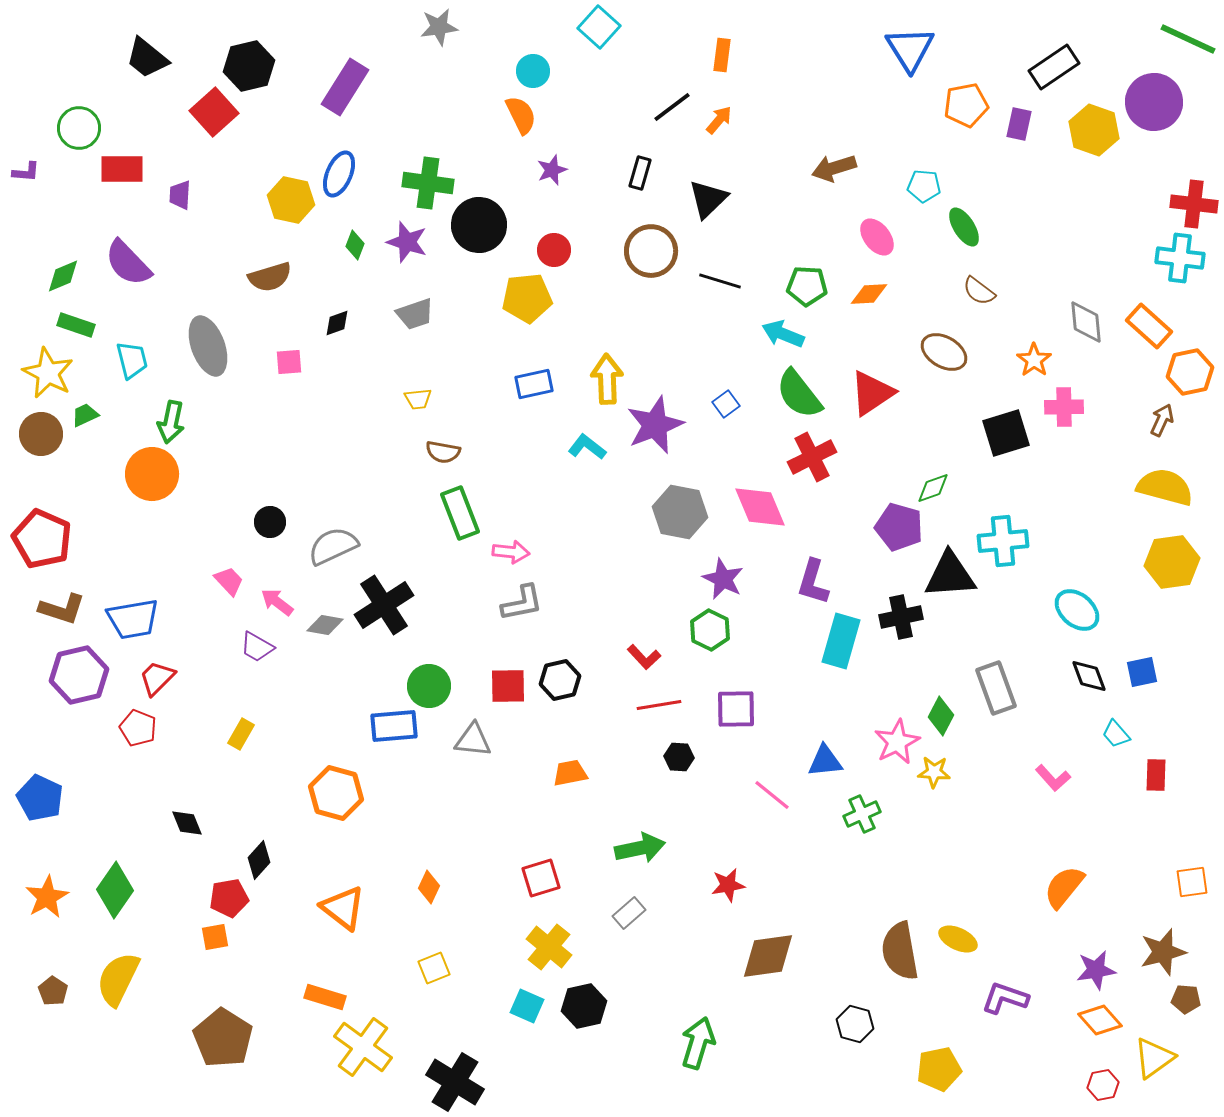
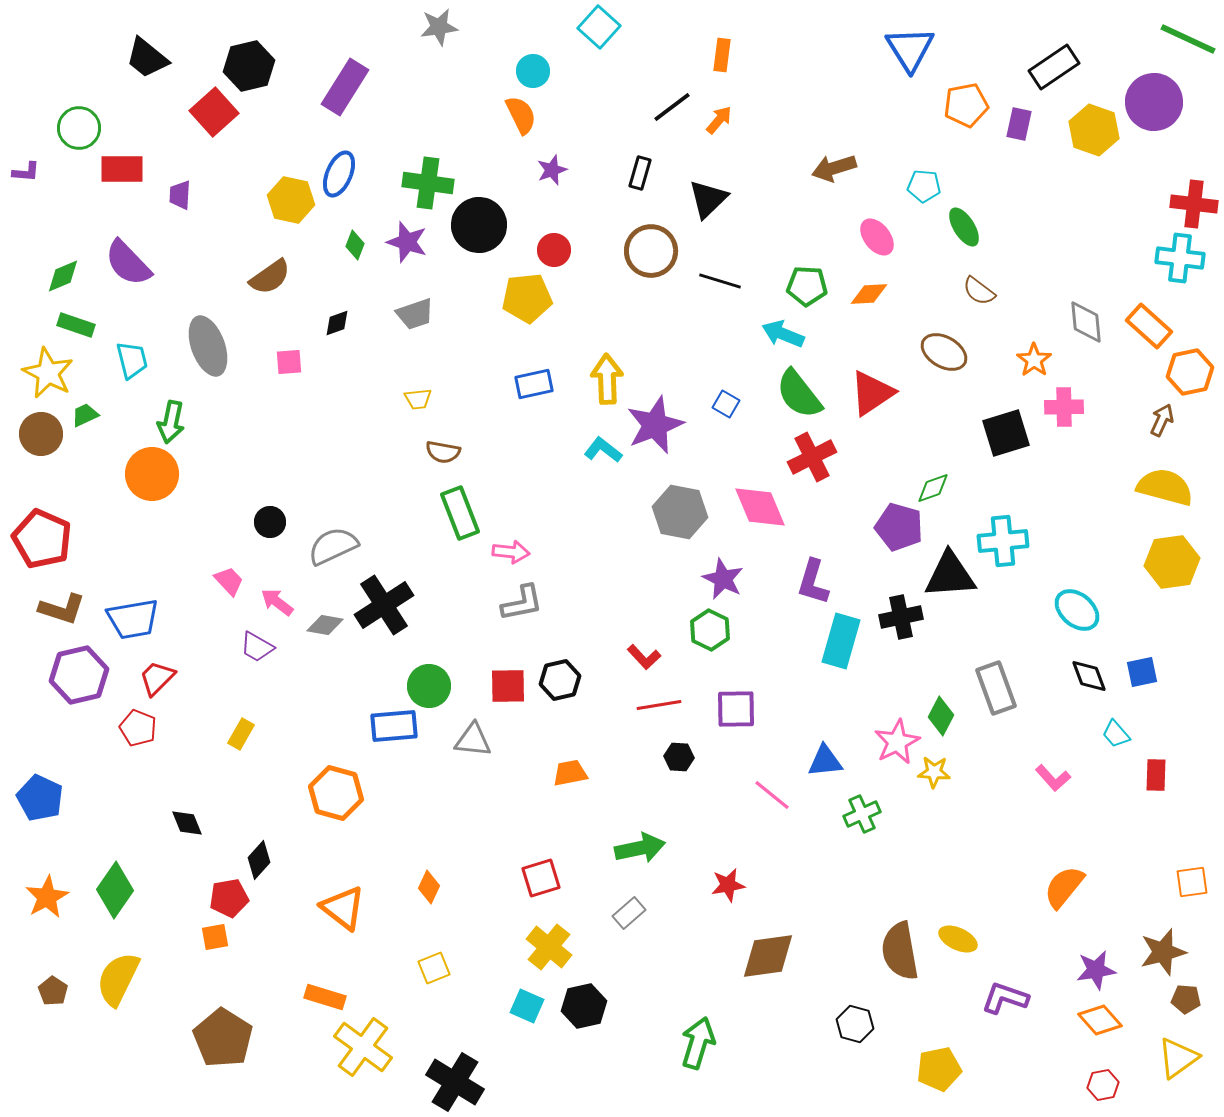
brown semicircle at (270, 277): rotated 18 degrees counterclockwise
blue square at (726, 404): rotated 24 degrees counterclockwise
cyan L-shape at (587, 447): moved 16 px right, 3 px down
yellow triangle at (1154, 1058): moved 24 px right
